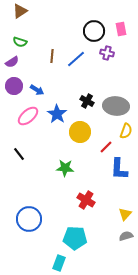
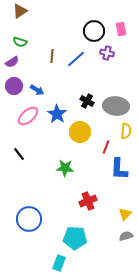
yellow semicircle: rotated 14 degrees counterclockwise
red line: rotated 24 degrees counterclockwise
red cross: moved 2 px right, 1 px down; rotated 36 degrees clockwise
